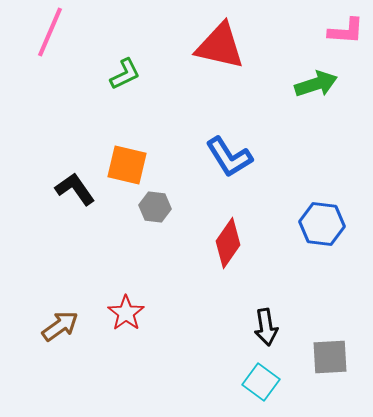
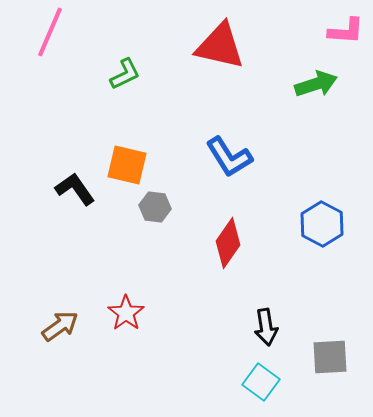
blue hexagon: rotated 21 degrees clockwise
